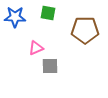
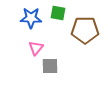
green square: moved 10 px right
blue star: moved 16 px right, 1 px down
pink triangle: rotated 28 degrees counterclockwise
